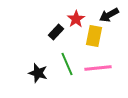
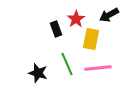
black rectangle: moved 3 px up; rotated 63 degrees counterclockwise
yellow rectangle: moved 3 px left, 3 px down
